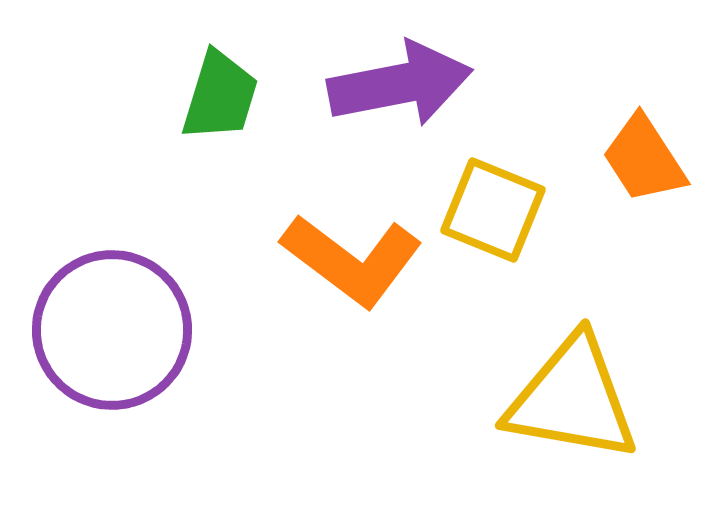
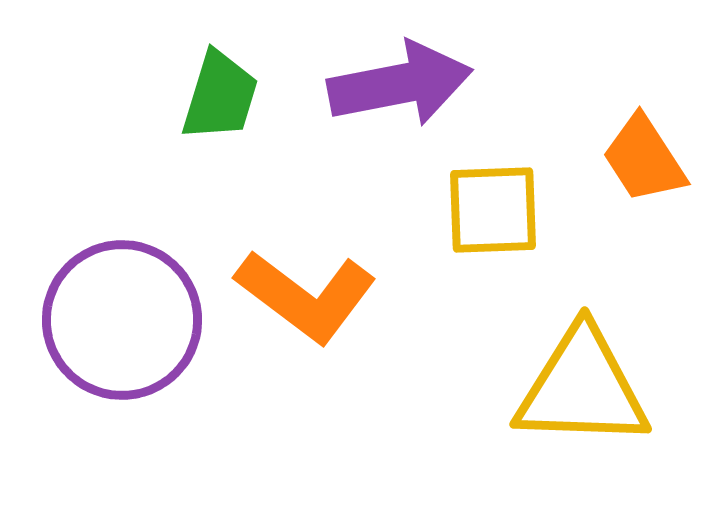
yellow square: rotated 24 degrees counterclockwise
orange L-shape: moved 46 px left, 36 px down
purple circle: moved 10 px right, 10 px up
yellow triangle: moved 10 px right, 11 px up; rotated 8 degrees counterclockwise
